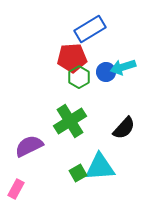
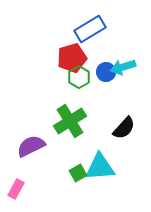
red pentagon: rotated 12 degrees counterclockwise
purple semicircle: moved 2 px right
